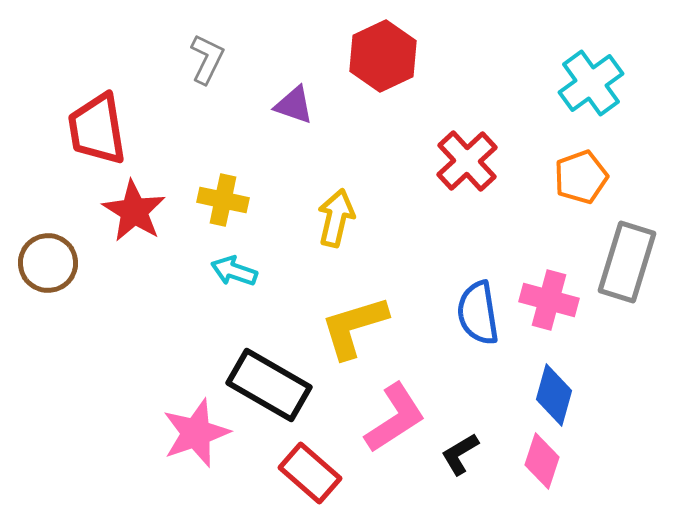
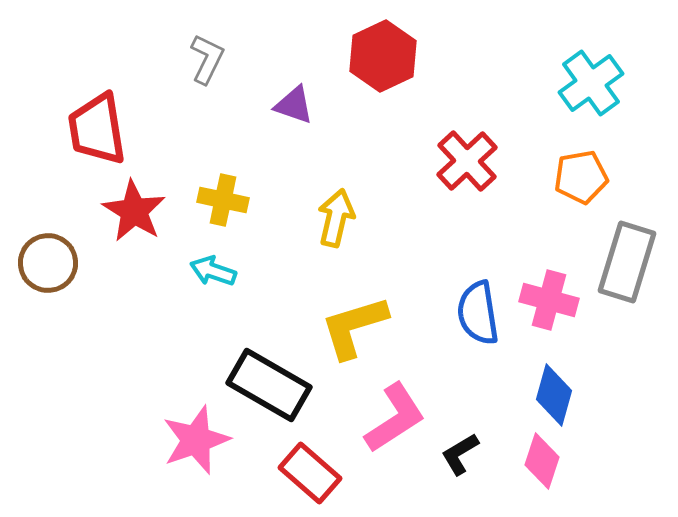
orange pentagon: rotated 10 degrees clockwise
cyan arrow: moved 21 px left
pink star: moved 7 px down
